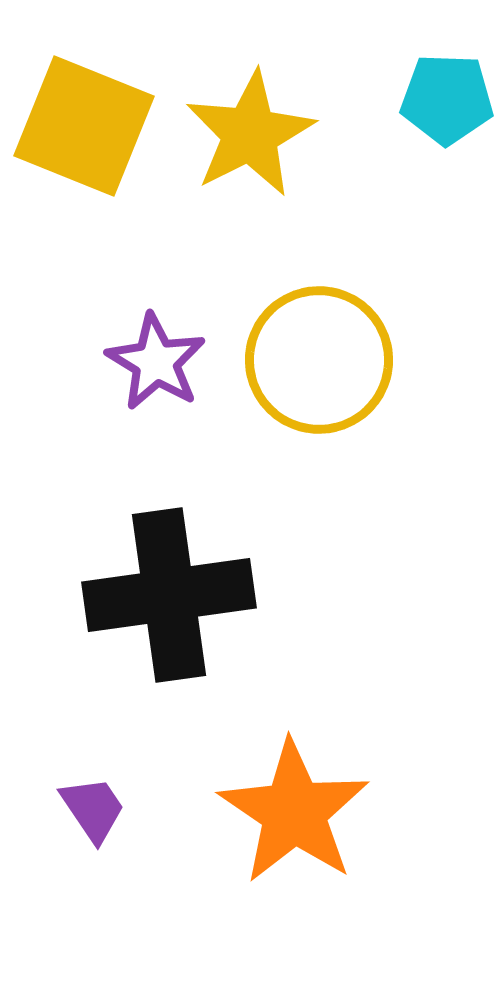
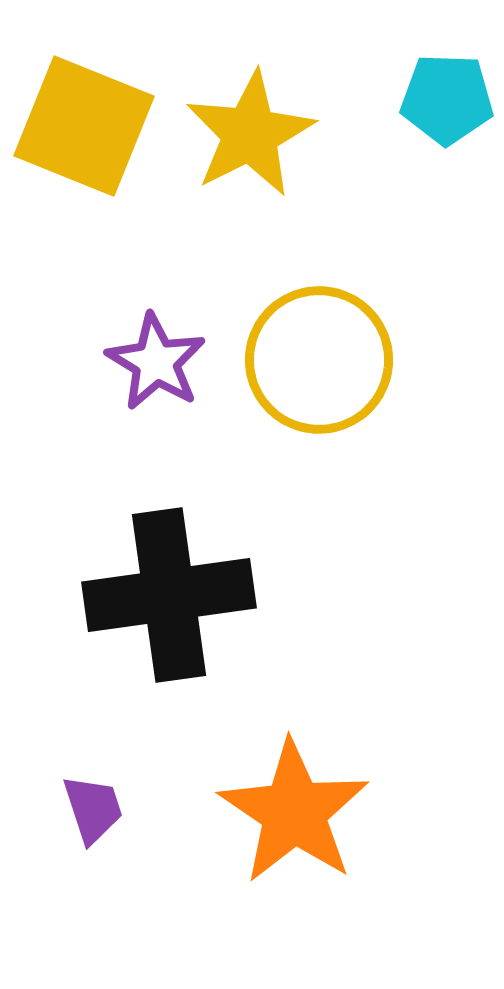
purple trapezoid: rotated 16 degrees clockwise
